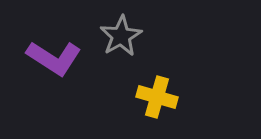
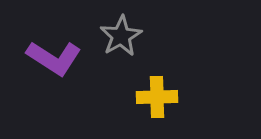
yellow cross: rotated 18 degrees counterclockwise
